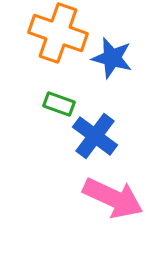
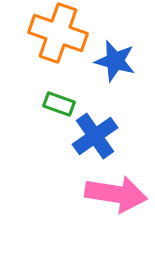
blue star: moved 3 px right, 3 px down
blue cross: rotated 18 degrees clockwise
pink arrow: moved 3 px right, 4 px up; rotated 16 degrees counterclockwise
